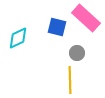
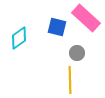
cyan diamond: moved 1 px right; rotated 10 degrees counterclockwise
